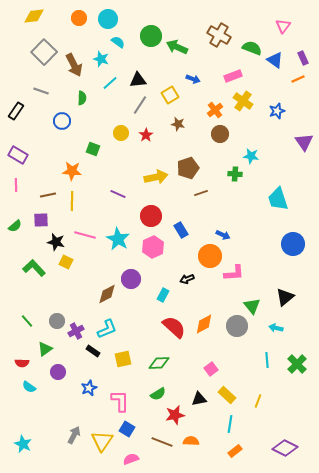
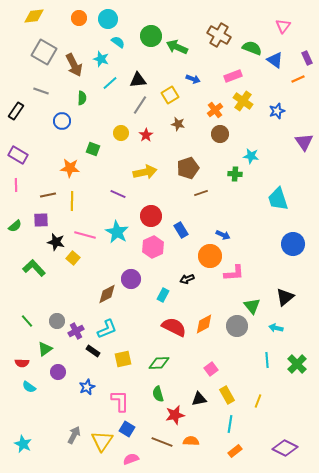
gray square at (44, 52): rotated 15 degrees counterclockwise
purple rectangle at (303, 58): moved 4 px right
orange star at (72, 171): moved 2 px left, 3 px up
yellow arrow at (156, 177): moved 11 px left, 5 px up
cyan star at (118, 239): moved 1 px left, 7 px up
yellow square at (66, 262): moved 7 px right, 4 px up; rotated 16 degrees clockwise
red semicircle at (174, 327): rotated 15 degrees counterclockwise
blue star at (89, 388): moved 2 px left, 1 px up
green semicircle at (158, 394): rotated 105 degrees clockwise
yellow rectangle at (227, 395): rotated 18 degrees clockwise
